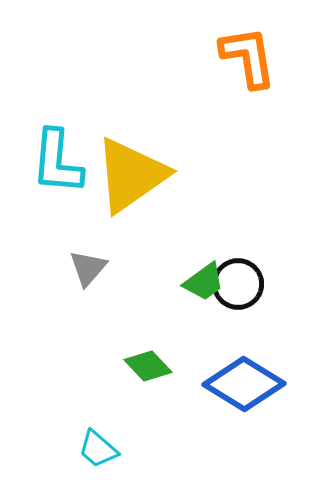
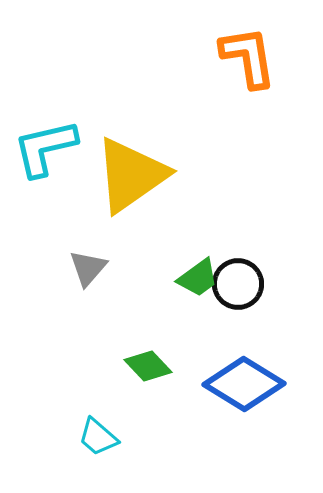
cyan L-shape: moved 12 px left, 14 px up; rotated 72 degrees clockwise
green trapezoid: moved 6 px left, 4 px up
cyan trapezoid: moved 12 px up
